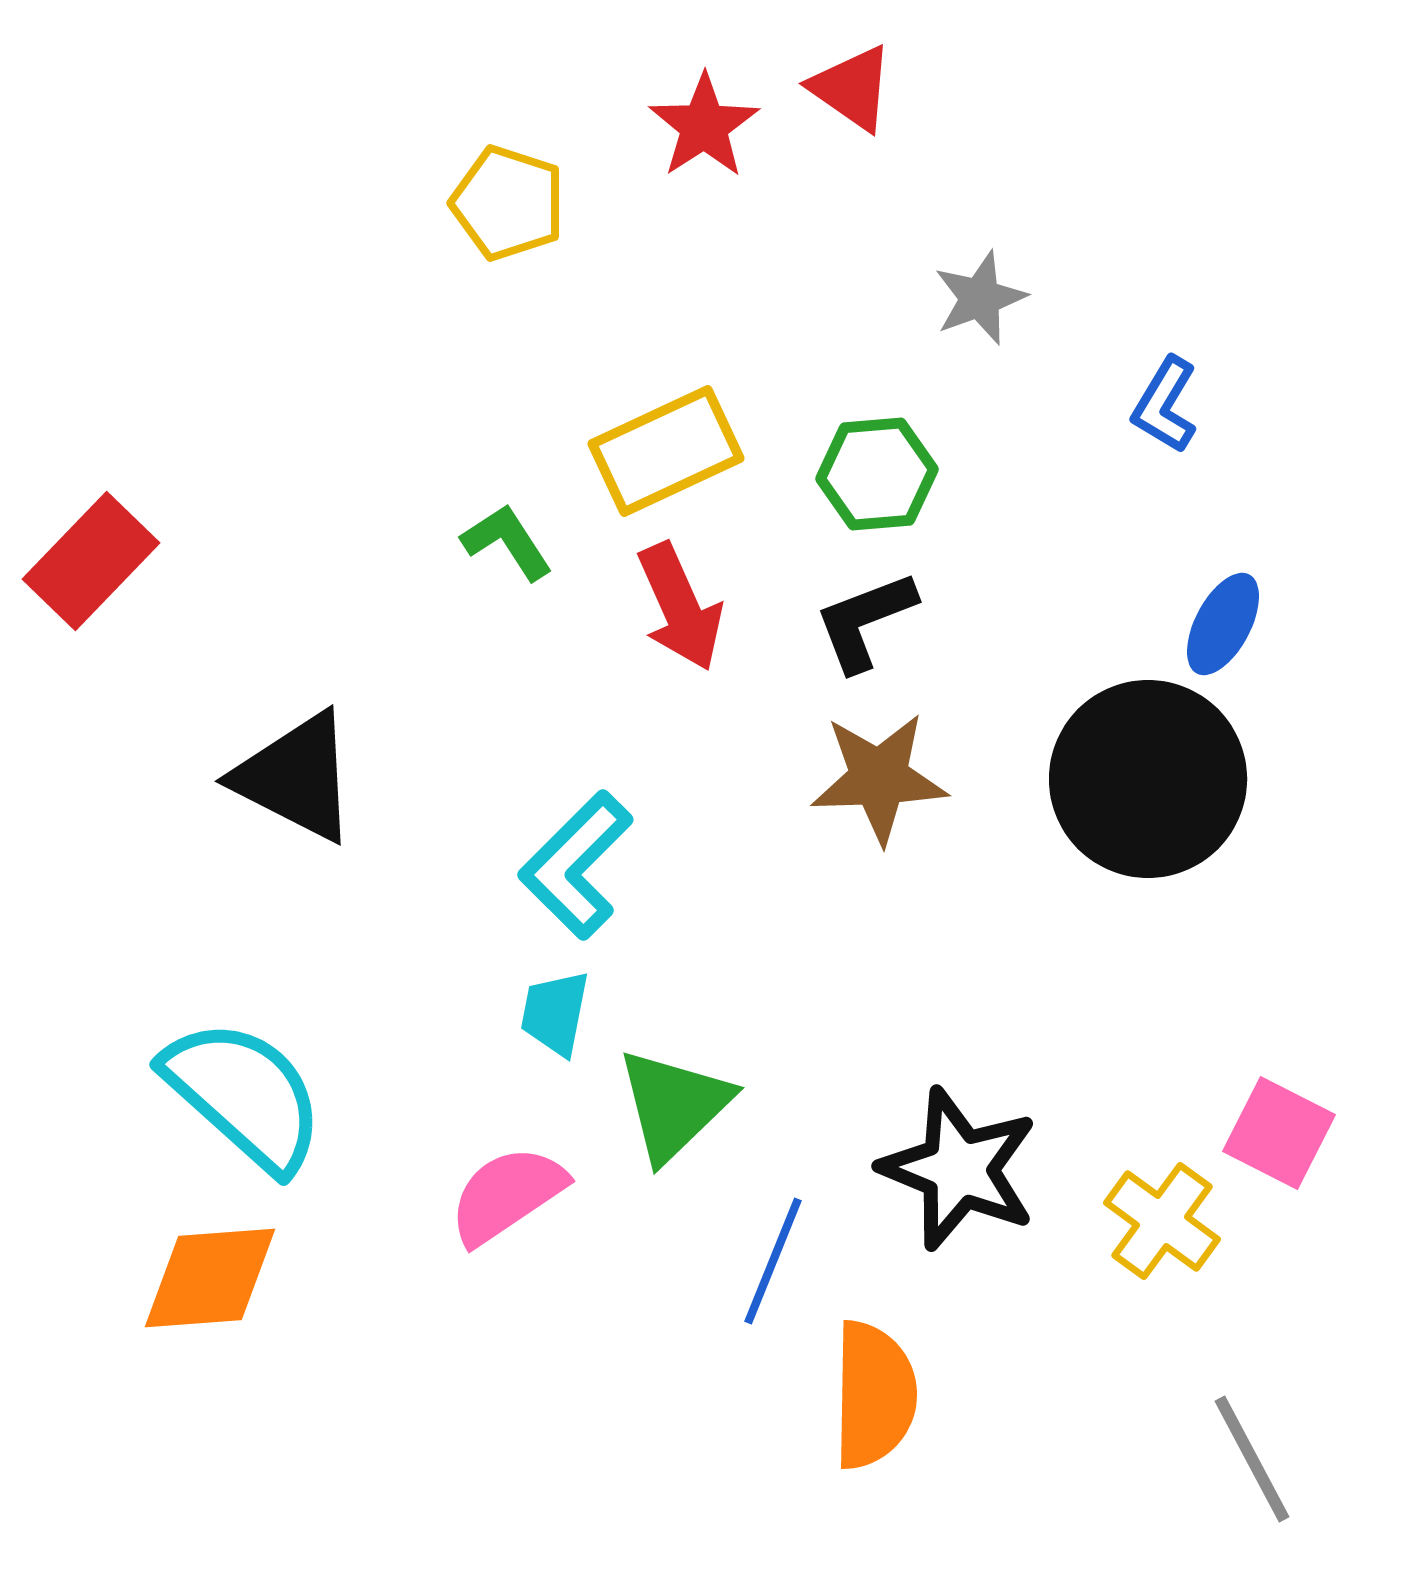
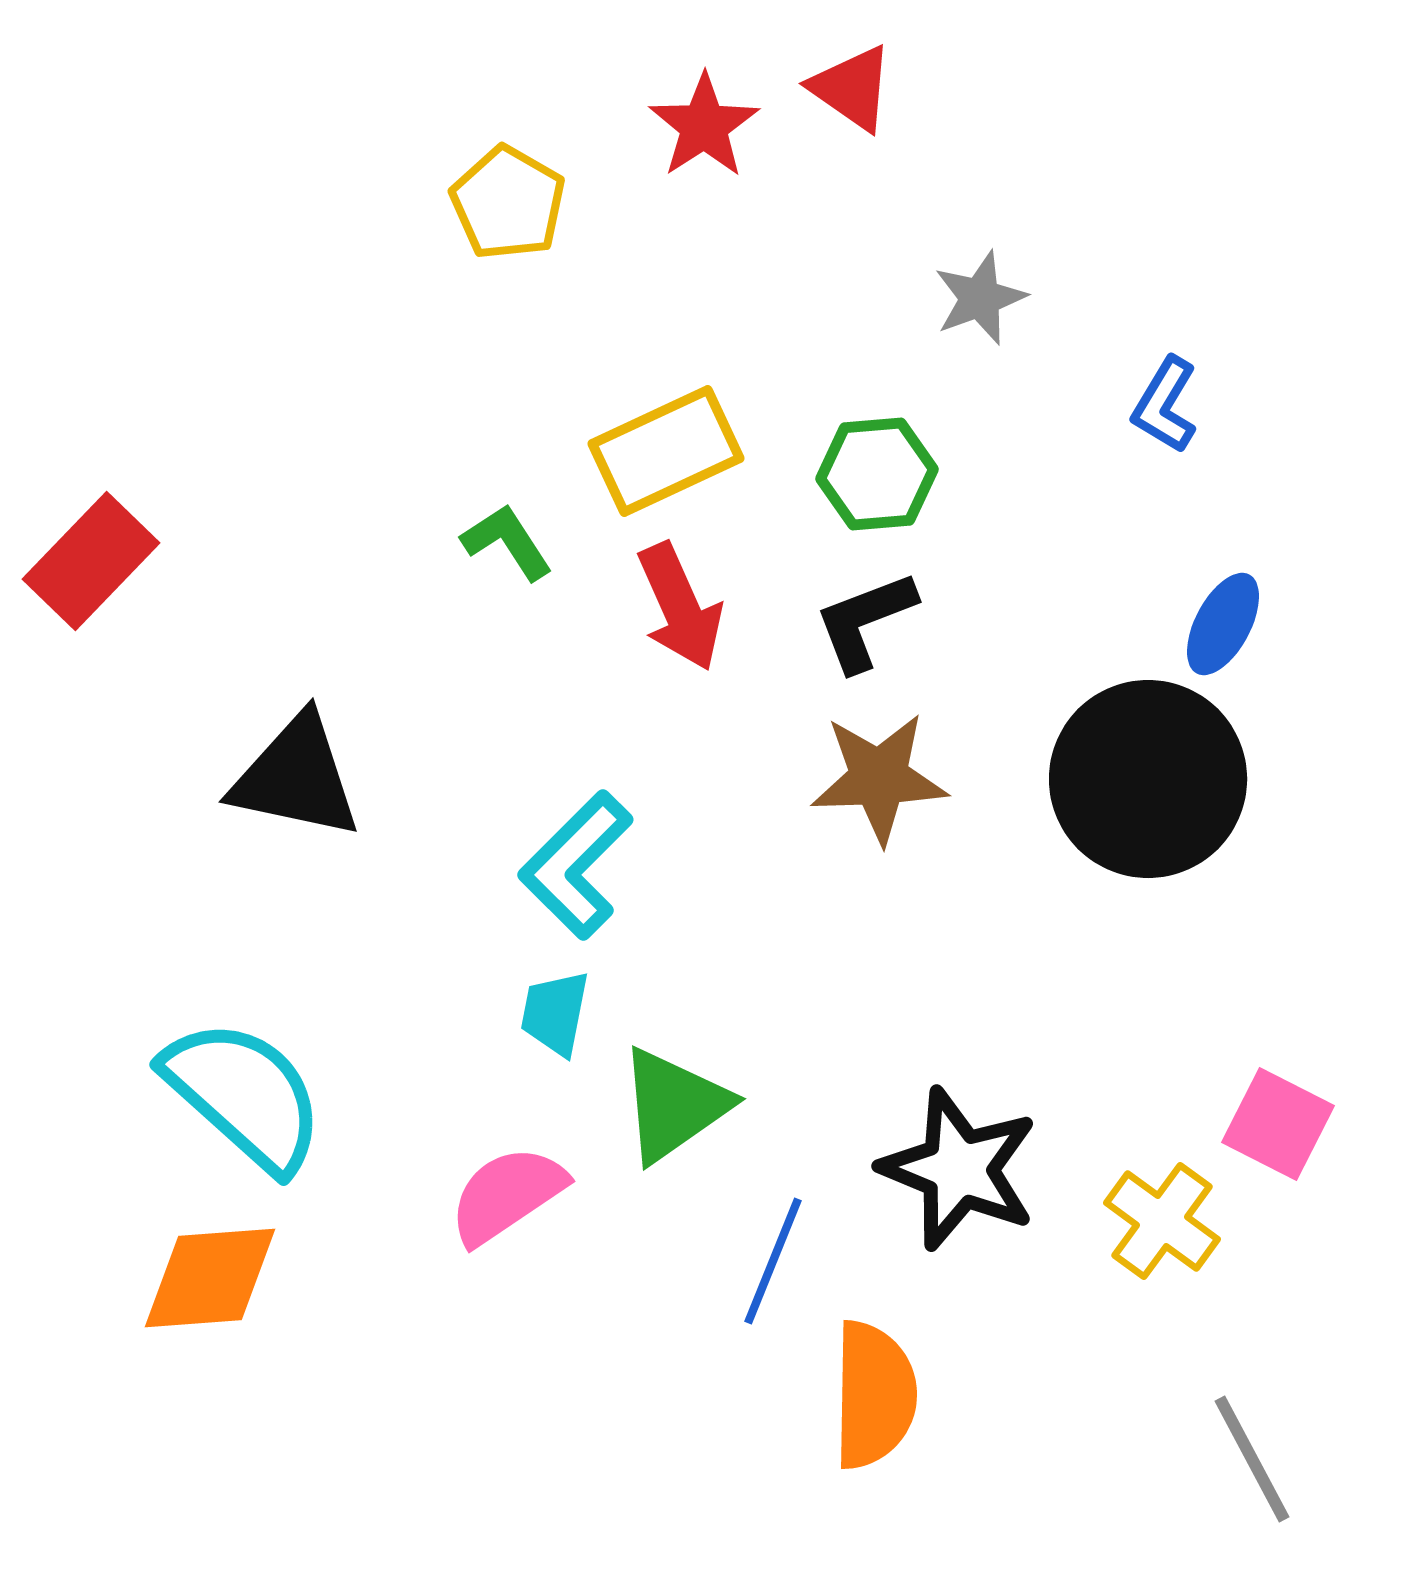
yellow pentagon: rotated 12 degrees clockwise
black triangle: rotated 15 degrees counterclockwise
green triangle: rotated 9 degrees clockwise
pink square: moved 1 px left, 9 px up
